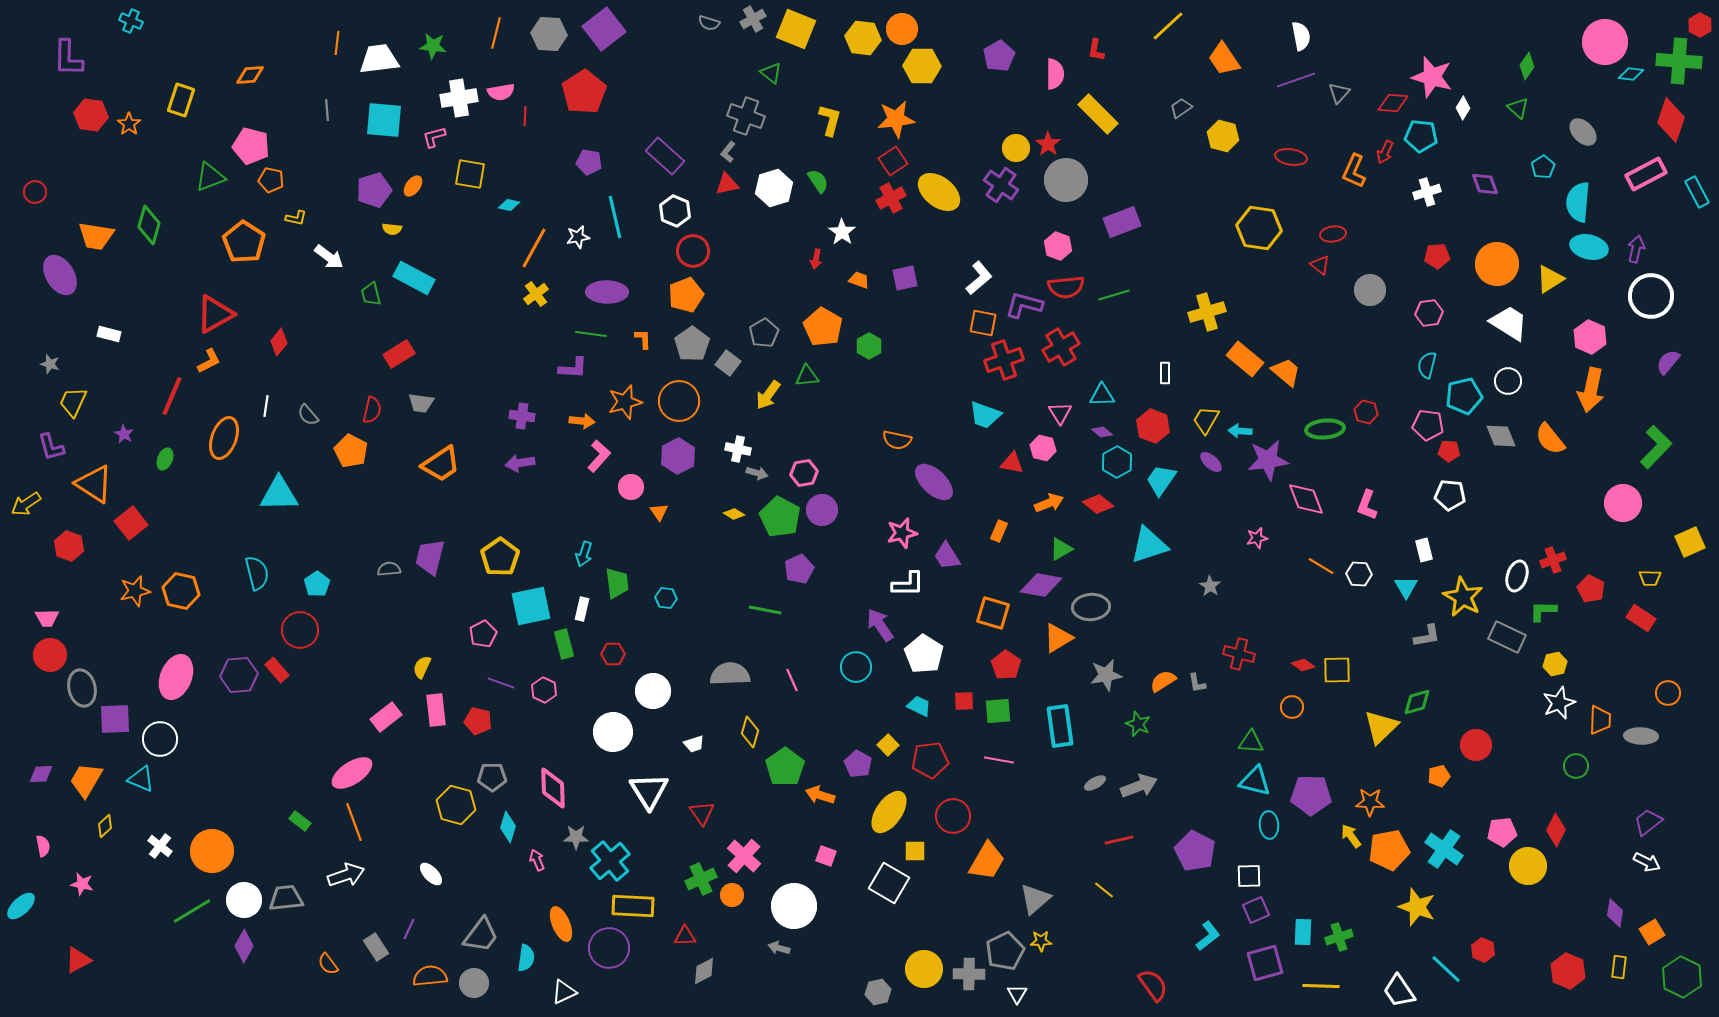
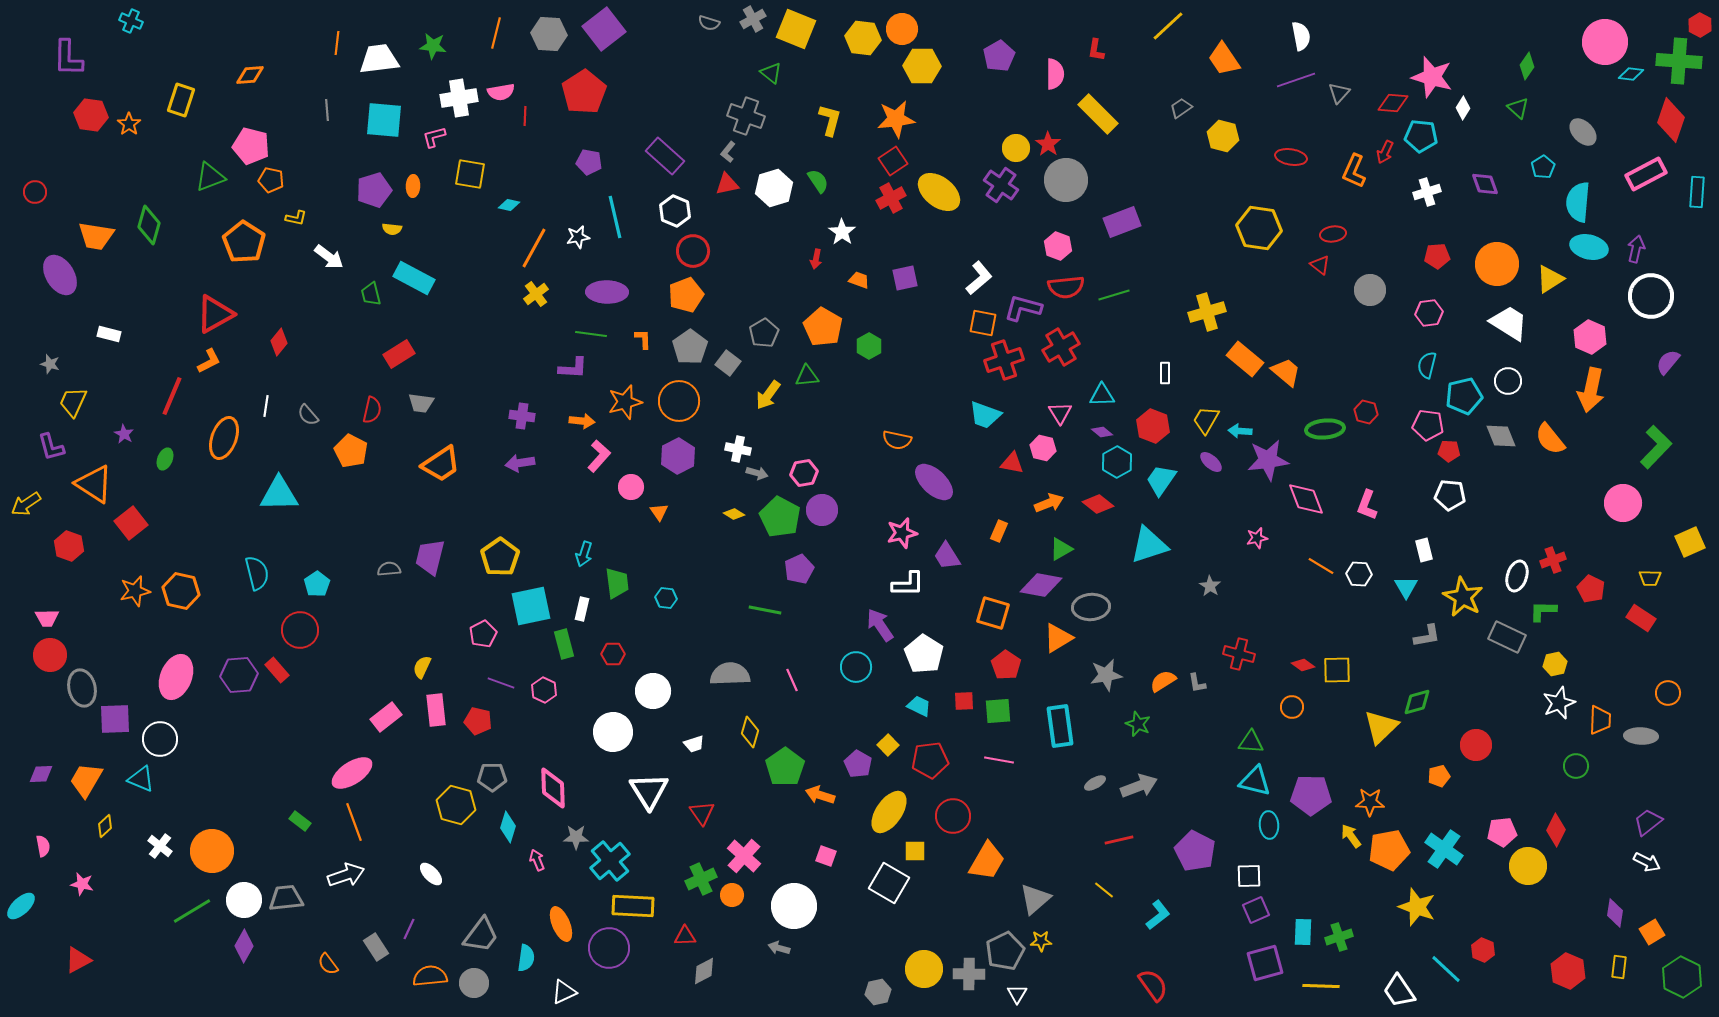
orange ellipse at (413, 186): rotated 35 degrees counterclockwise
cyan rectangle at (1697, 192): rotated 32 degrees clockwise
purple L-shape at (1024, 305): moved 1 px left, 3 px down
gray pentagon at (692, 344): moved 2 px left, 3 px down
cyan L-shape at (1208, 936): moved 50 px left, 21 px up
